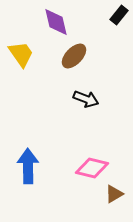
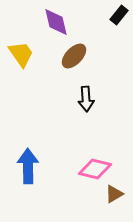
black arrow: rotated 65 degrees clockwise
pink diamond: moved 3 px right, 1 px down
